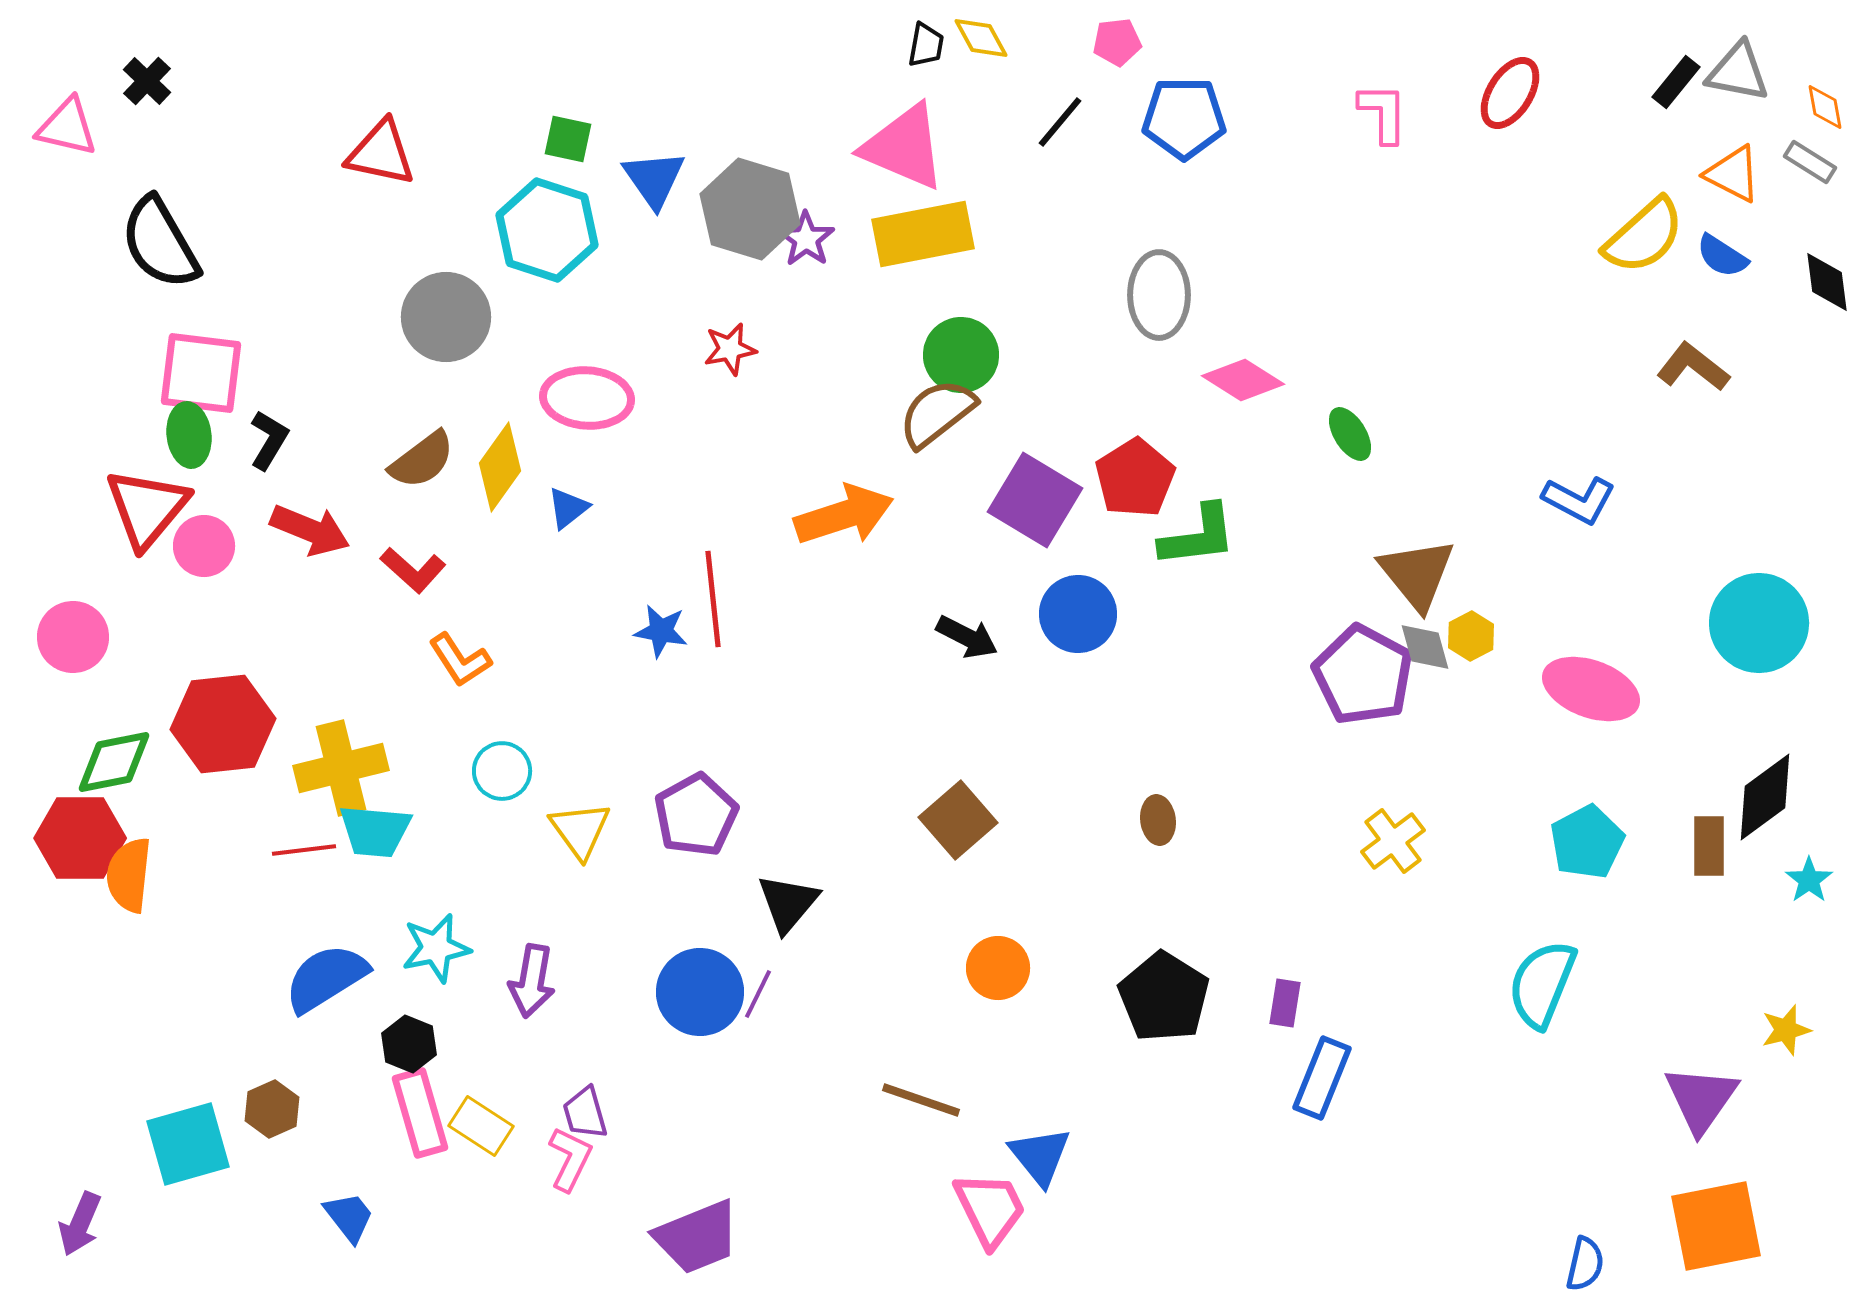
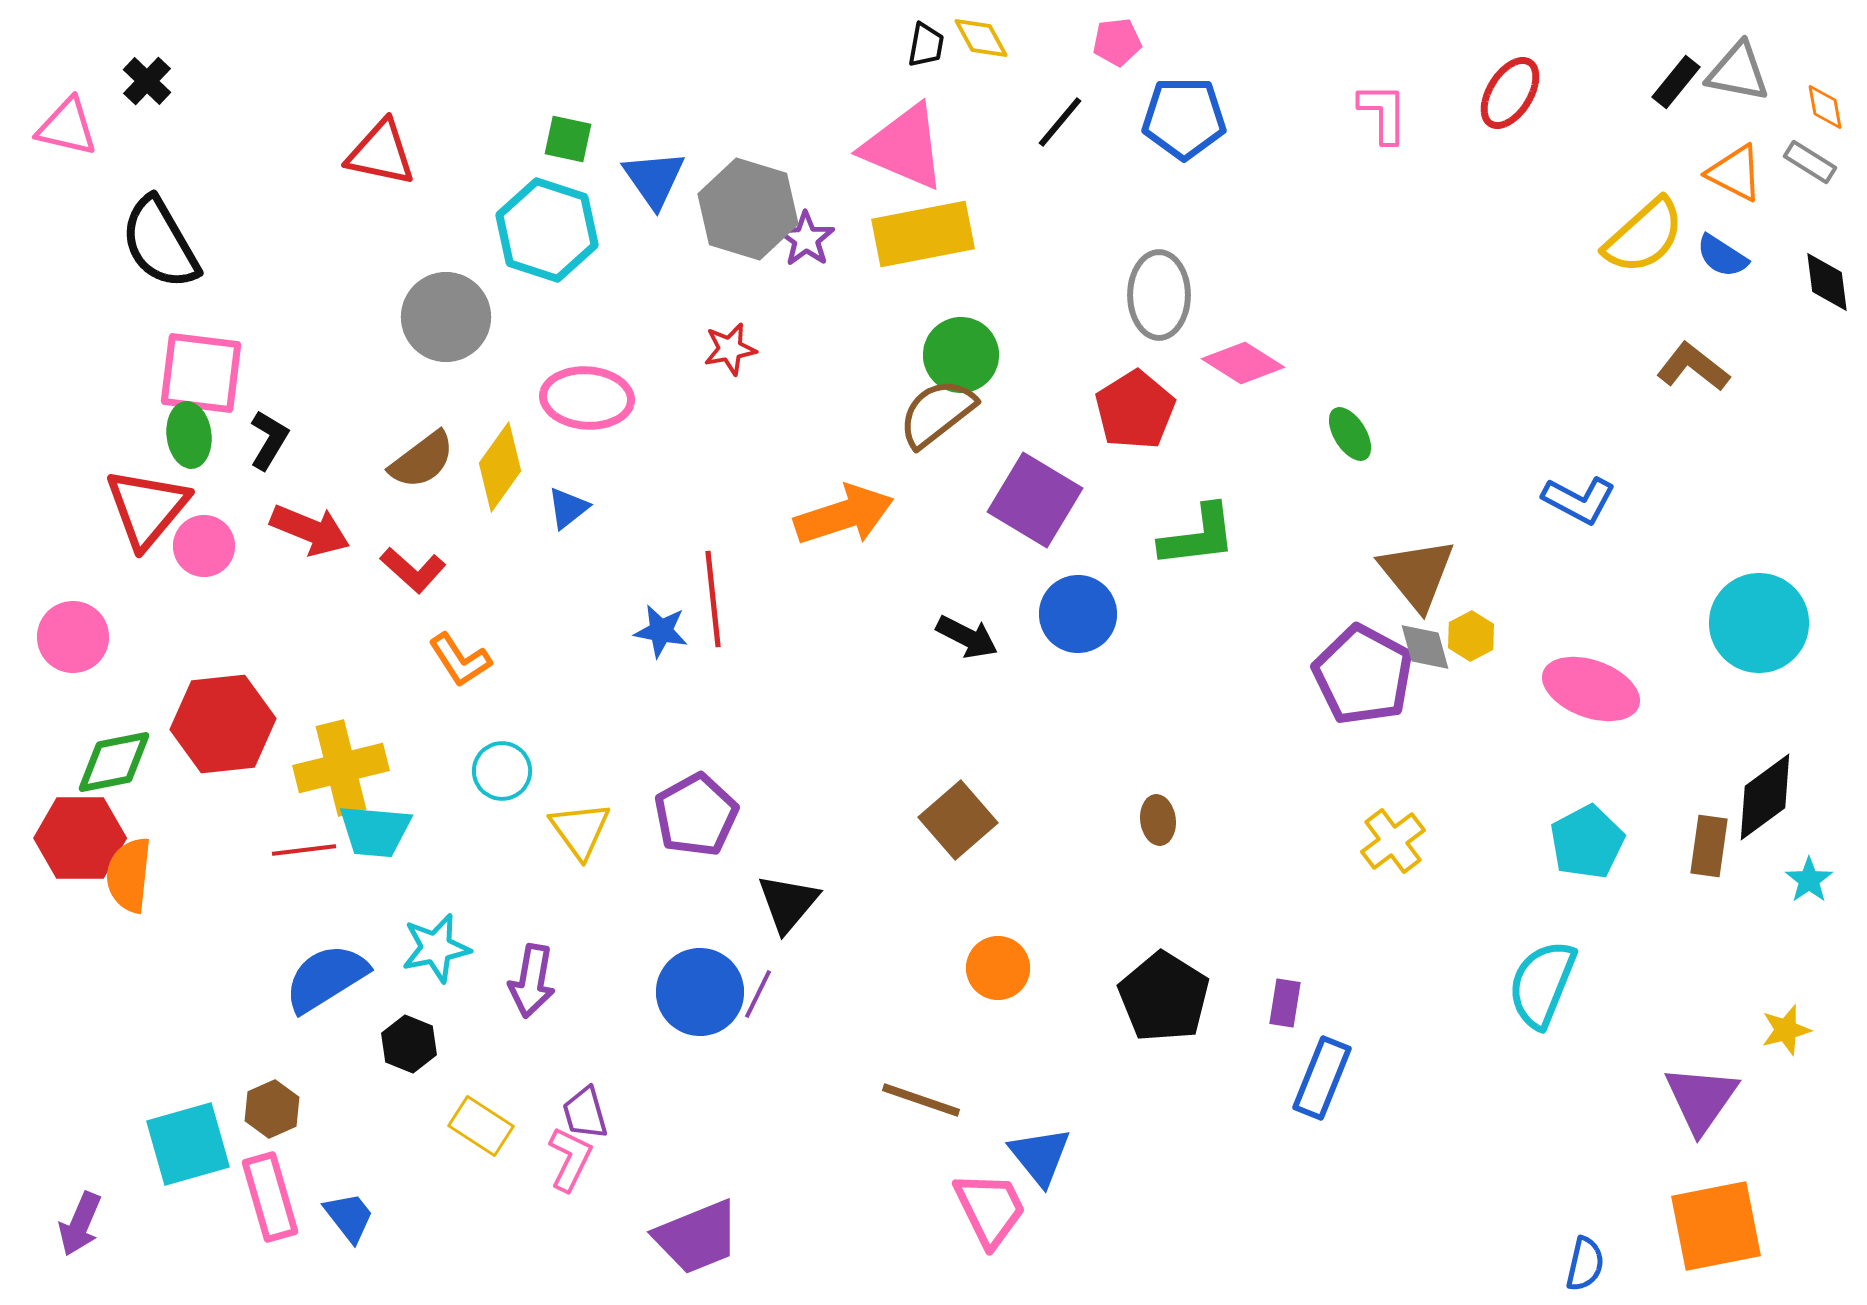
orange triangle at (1733, 174): moved 2 px right, 1 px up
gray hexagon at (750, 209): moved 2 px left
pink diamond at (1243, 380): moved 17 px up
red pentagon at (1135, 478): moved 68 px up
brown rectangle at (1709, 846): rotated 8 degrees clockwise
pink rectangle at (420, 1113): moved 150 px left, 84 px down
